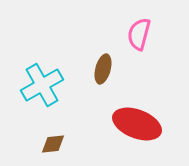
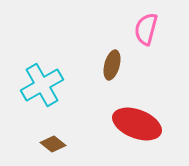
pink semicircle: moved 7 px right, 5 px up
brown ellipse: moved 9 px right, 4 px up
brown diamond: rotated 45 degrees clockwise
